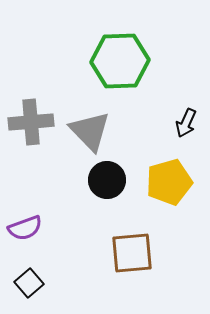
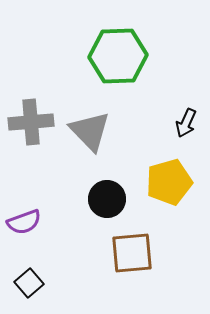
green hexagon: moved 2 px left, 5 px up
black circle: moved 19 px down
purple semicircle: moved 1 px left, 6 px up
